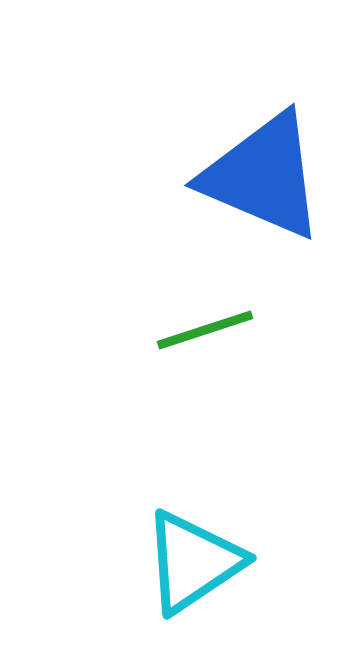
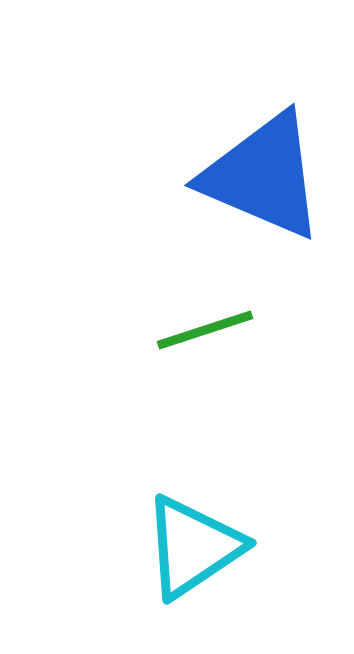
cyan triangle: moved 15 px up
